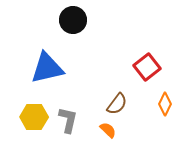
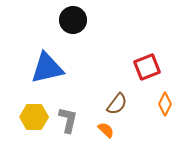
red square: rotated 16 degrees clockwise
orange semicircle: moved 2 px left
